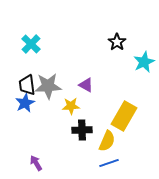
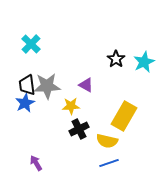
black star: moved 1 px left, 17 px down
gray star: moved 1 px left
black cross: moved 3 px left, 1 px up; rotated 24 degrees counterclockwise
yellow semicircle: rotated 80 degrees clockwise
